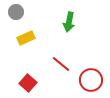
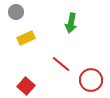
green arrow: moved 2 px right, 1 px down
red square: moved 2 px left, 3 px down
